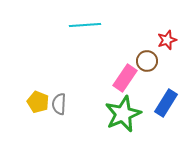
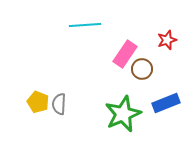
brown circle: moved 5 px left, 8 px down
pink rectangle: moved 24 px up
blue rectangle: rotated 36 degrees clockwise
